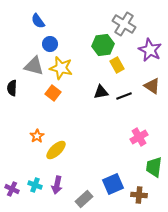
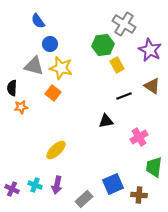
black triangle: moved 5 px right, 29 px down
orange star: moved 16 px left, 29 px up; rotated 24 degrees clockwise
